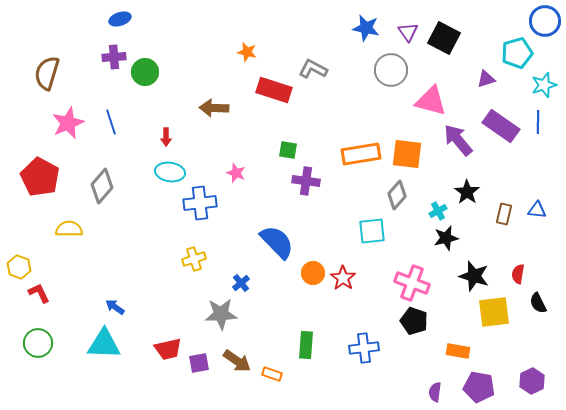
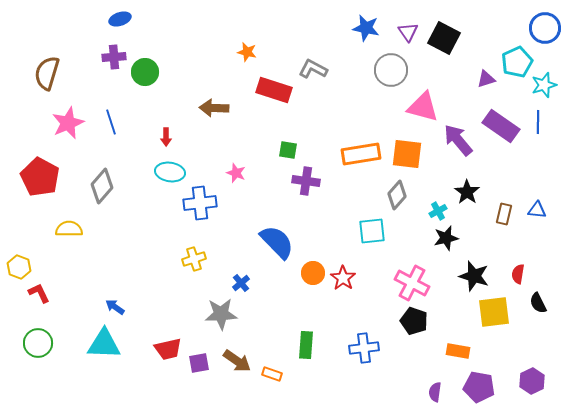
blue circle at (545, 21): moved 7 px down
cyan pentagon at (517, 53): moved 9 px down; rotated 8 degrees counterclockwise
pink triangle at (431, 101): moved 8 px left, 6 px down
pink cross at (412, 283): rotated 8 degrees clockwise
